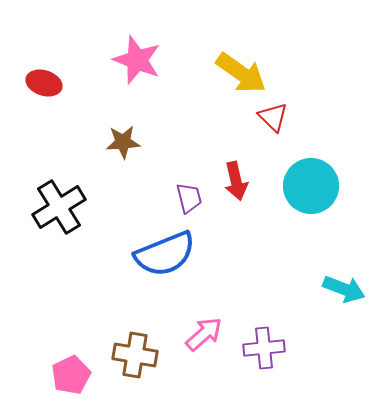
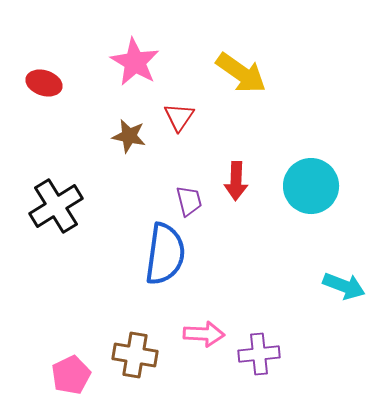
pink star: moved 2 px left, 2 px down; rotated 9 degrees clockwise
red triangle: moved 94 px left; rotated 20 degrees clockwise
brown star: moved 6 px right, 6 px up; rotated 16 degrees clockwise
red arrow: rotated 15 degrees clockwise
purple trapezoid: moved 3 px down
black cross: moved 3 px left, 1 px up
blue semicircle: rotated 60 degrees counterclockwise
cyan arrow: moved 3 px up
pink arrow: rotated 45 degrees clockwise
purple cross: moved 5 px left, 6 px down
